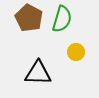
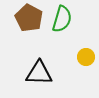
yellow circle: moved 10 px right, 5 px down
black triangle: moved 1 px right
